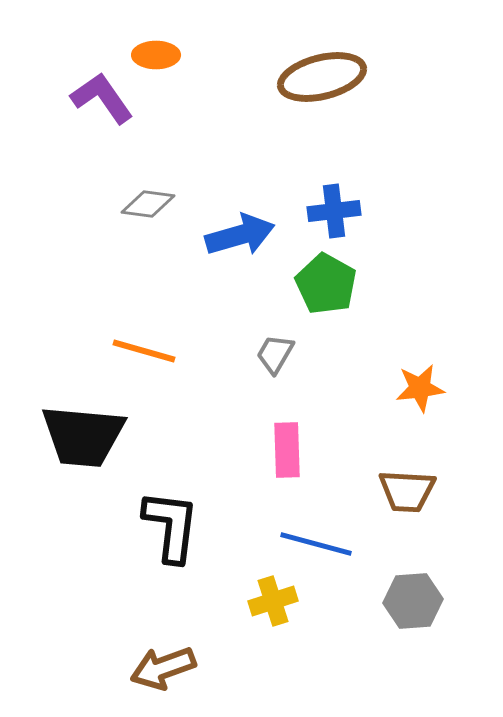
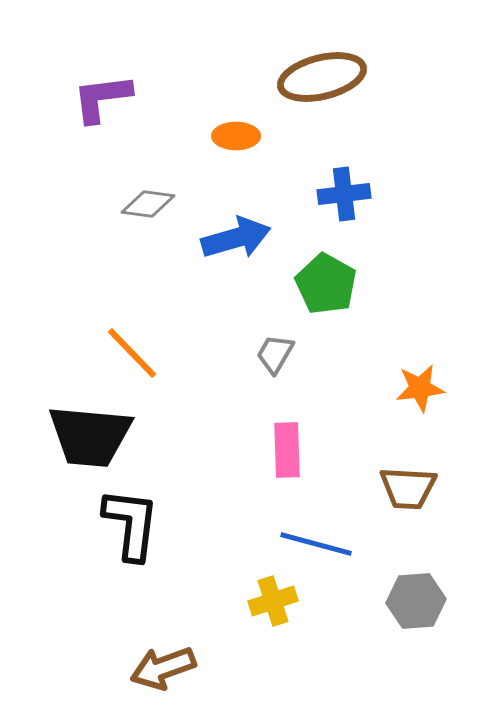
orange ellipse: moved 80 px right, 81 px down
purple L-shape: rotated 62 degrees counterclockwise
blue cross: moved 10 px right, 17 px up
blue arrow: moved 4 px left, 3 px down
orange line: moved 12 px left, 2 px down; rotated 30 degrees clockwise
black trapezoid: moved 7 px right
brown trapezoid: moved 1 px right, 3 px up
black L-shape: moved 40 px left, 2 px up
gray hexagon: moved 3 px right
